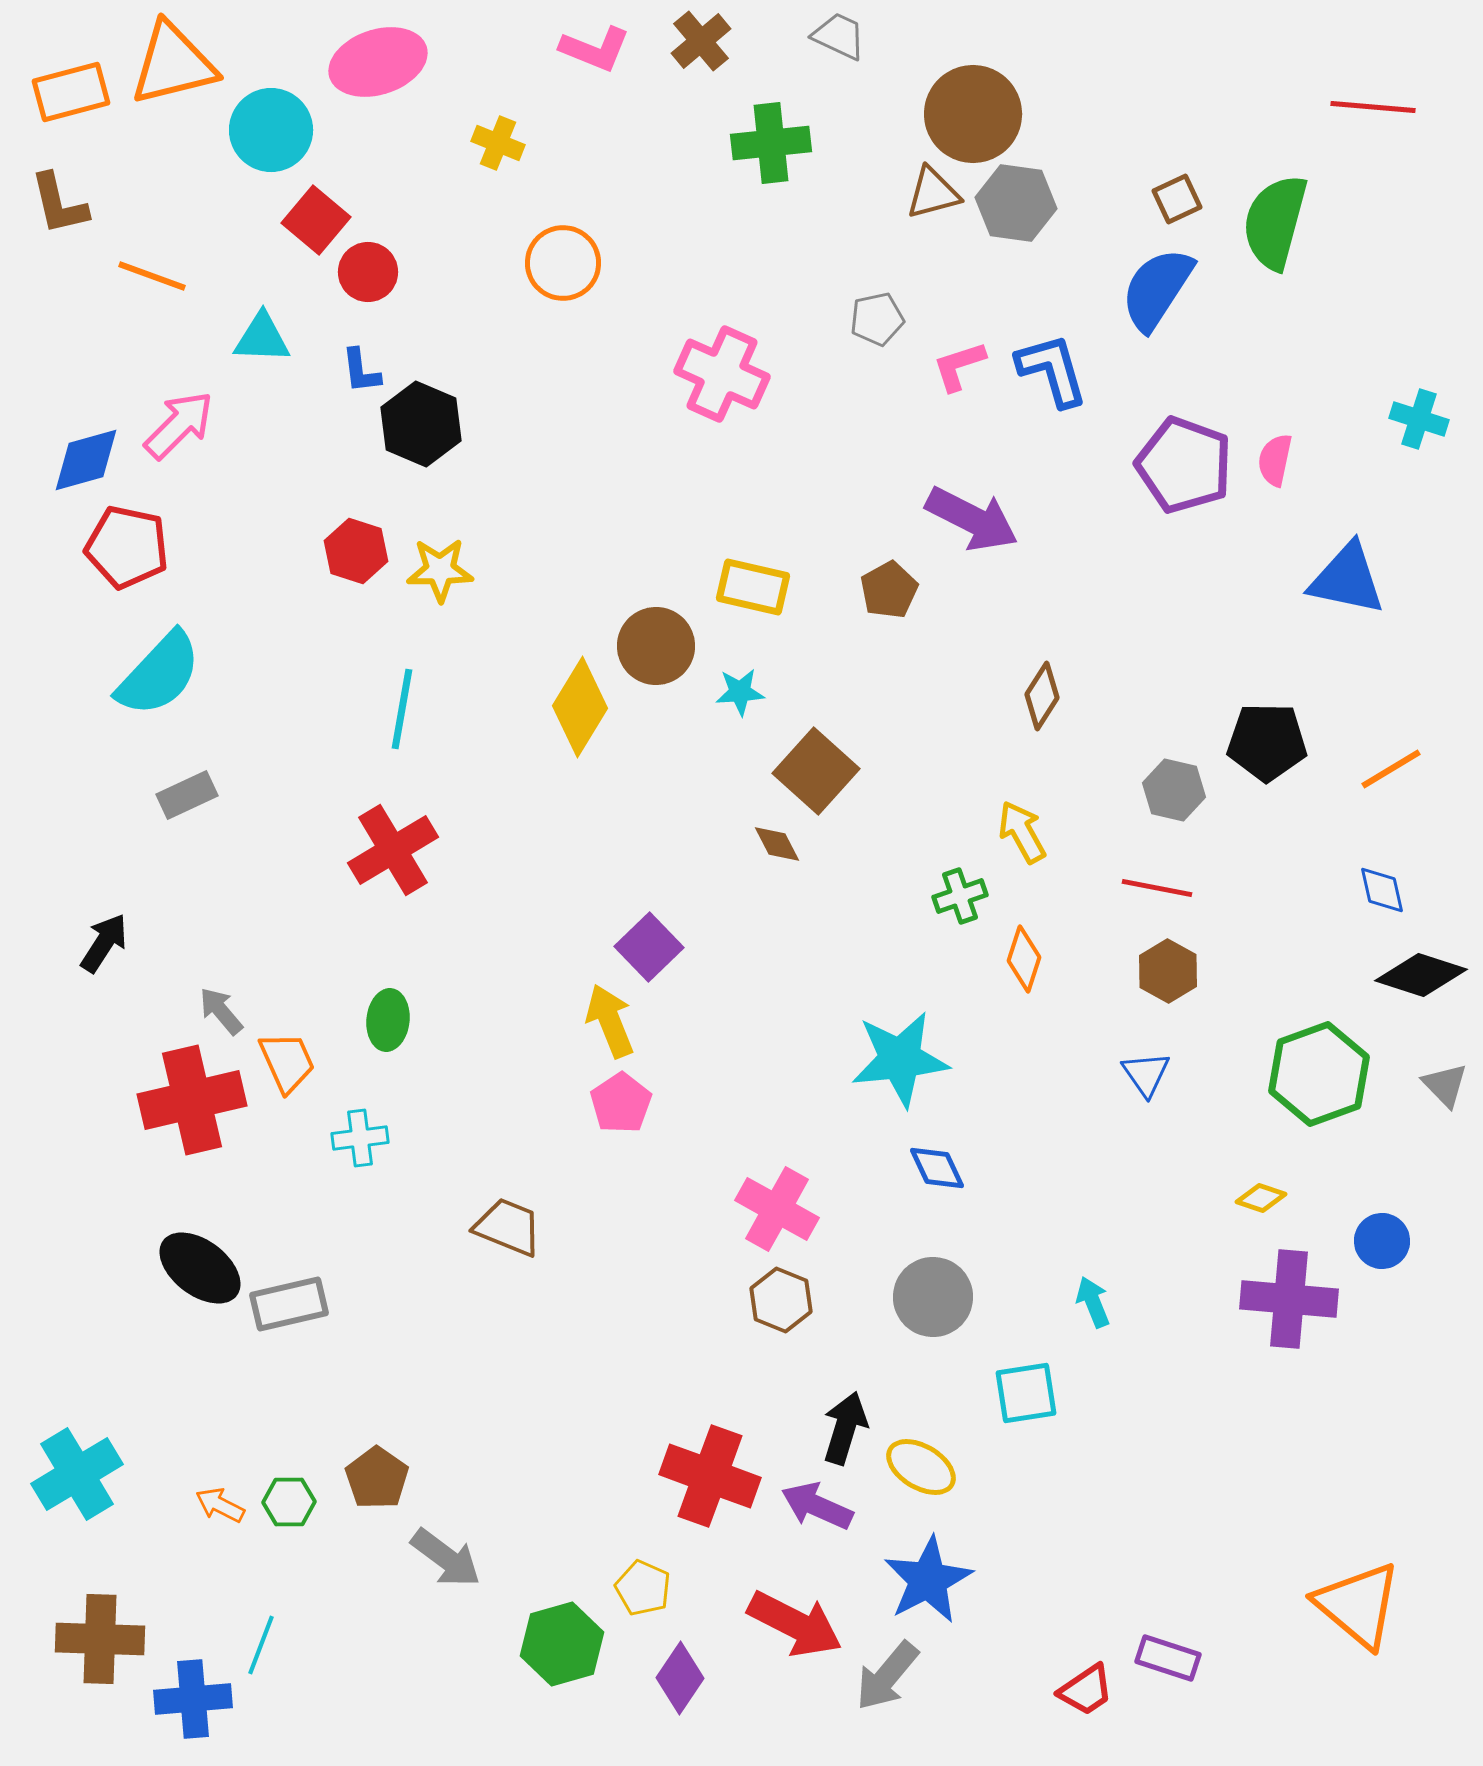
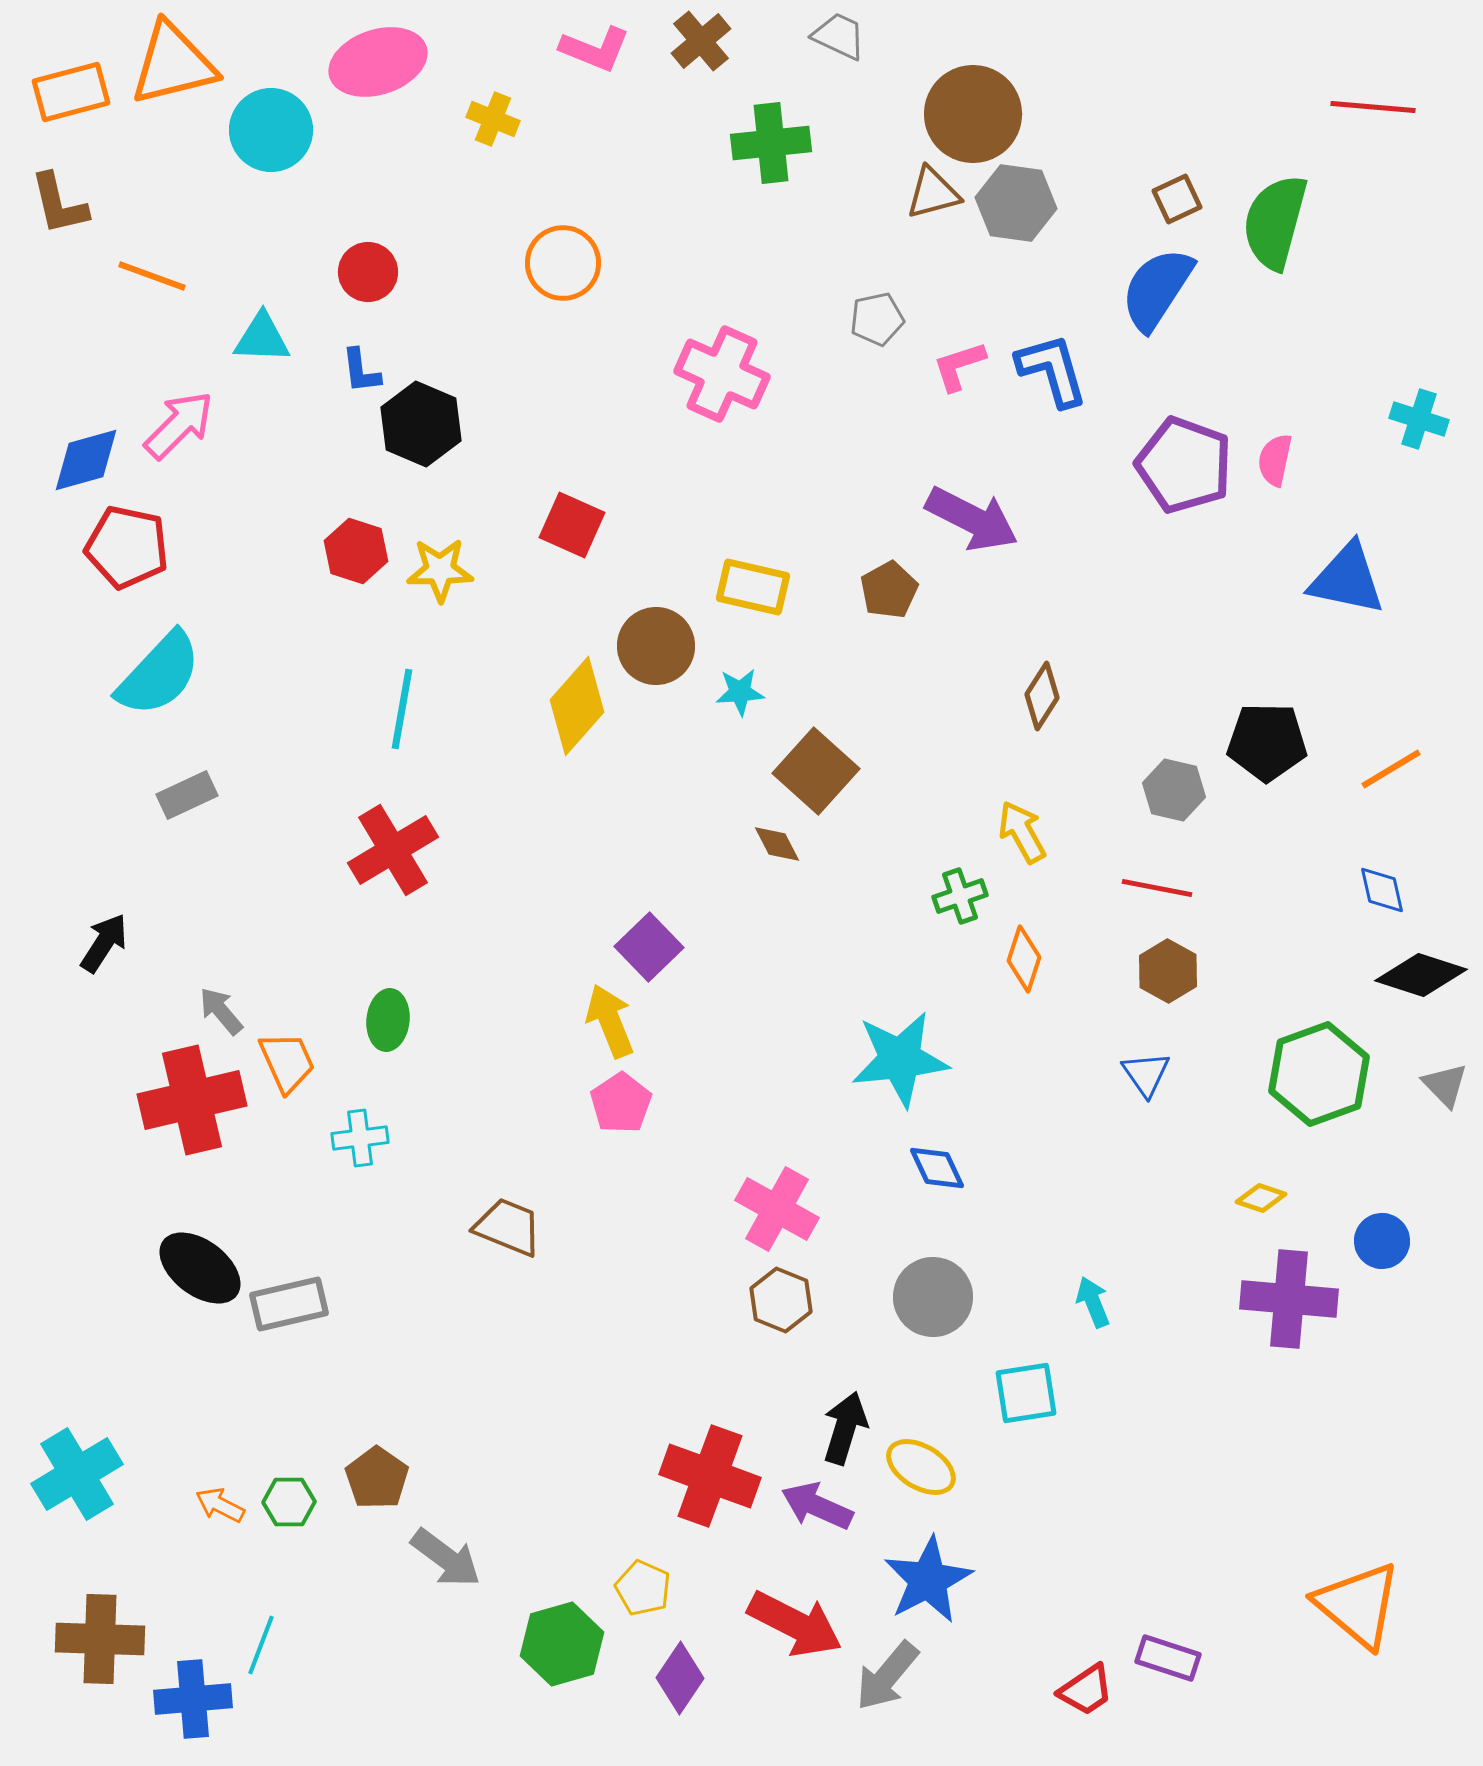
yellow cross at (498, 143): moved 5 px left, 24 px up
red square at (316, 220): moved 256 px right, 305 px down; rotated 16 degrees counterclockwise
yellow diamond at (580, 707): moved 3 px left, 1 px up; rotated 10 degrees clockwise
